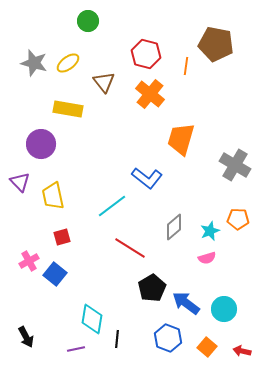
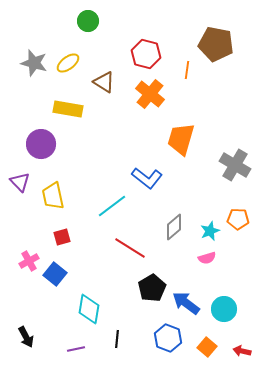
orange line: moved 1 px right, 4 px down
brown triangle: rotated 20 degrees counterclockwise
cyan diamond: moved 3 px left, 10 px up
